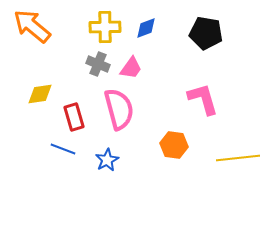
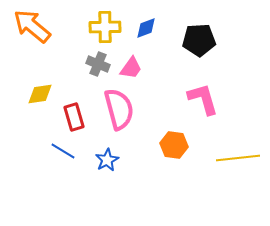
black pentagon: moved 7 px left, 7 px down; rotated 12 degrees counterclockwise
blue line: moved 2 px down; rotated 10 degrees clockwise
